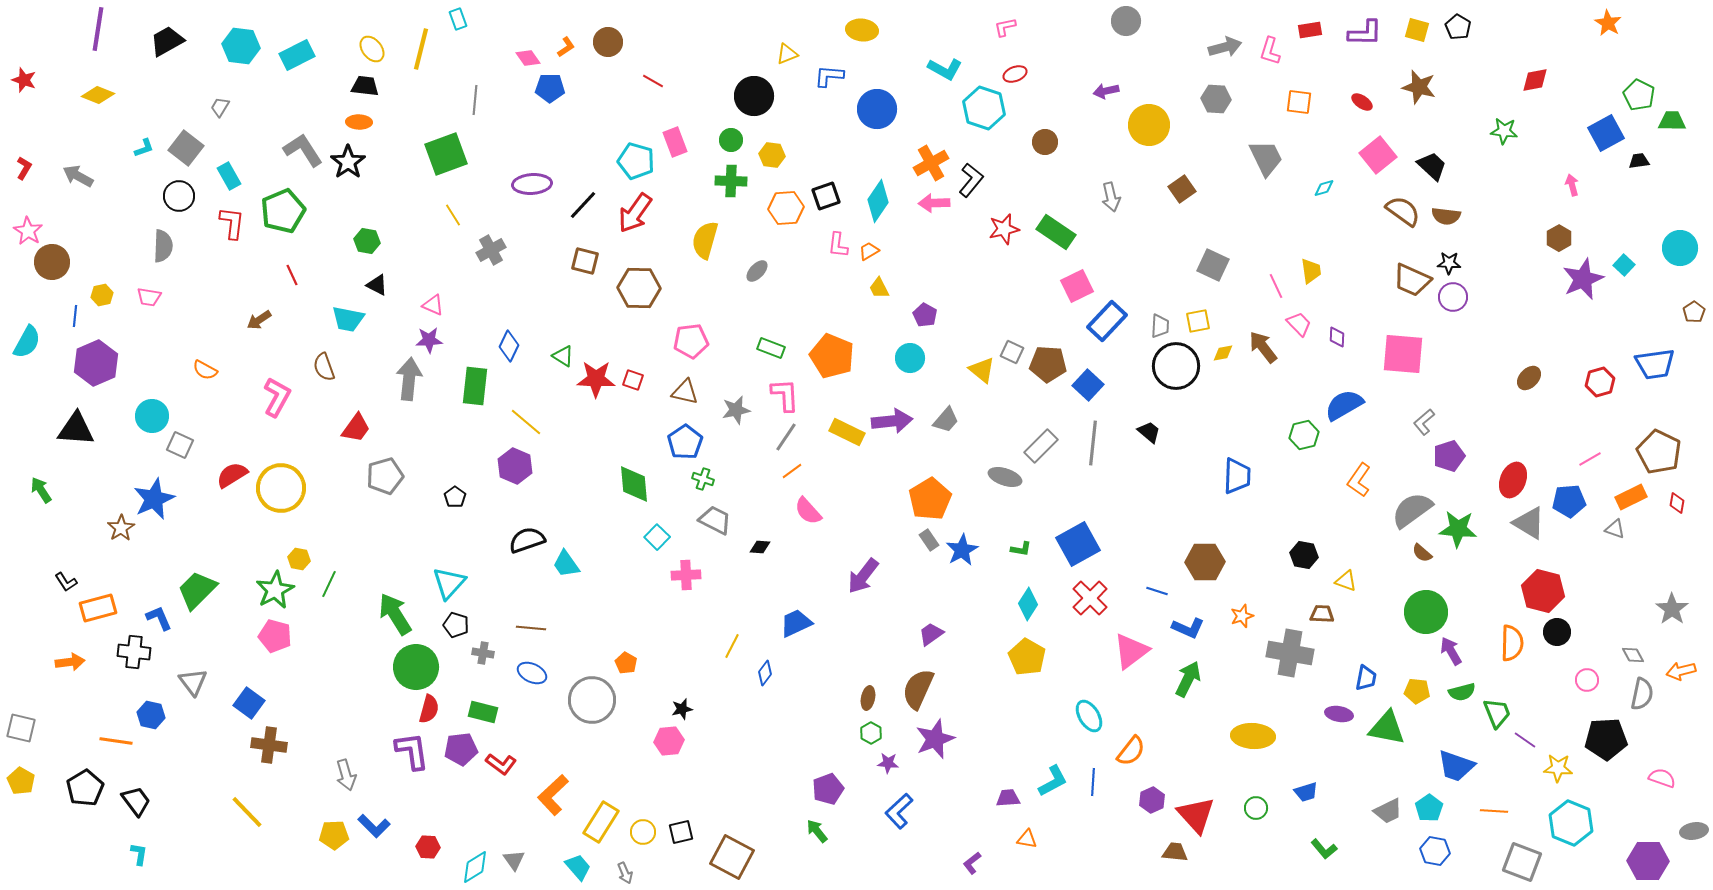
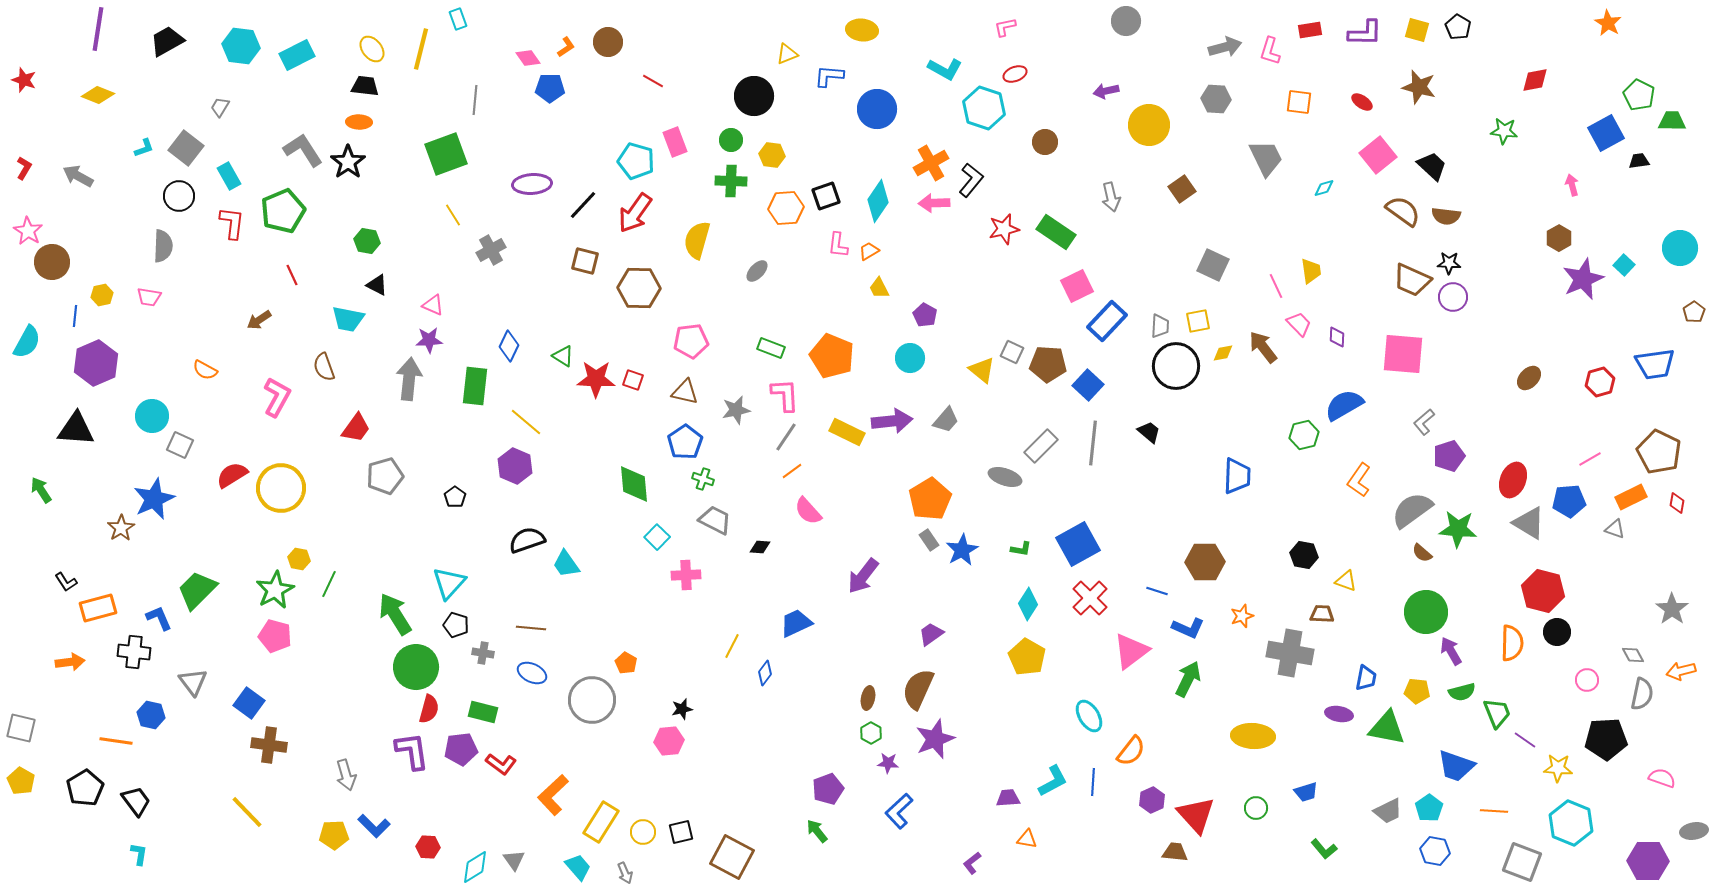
yellow semicircle at (705, 240): moved 8 px left
